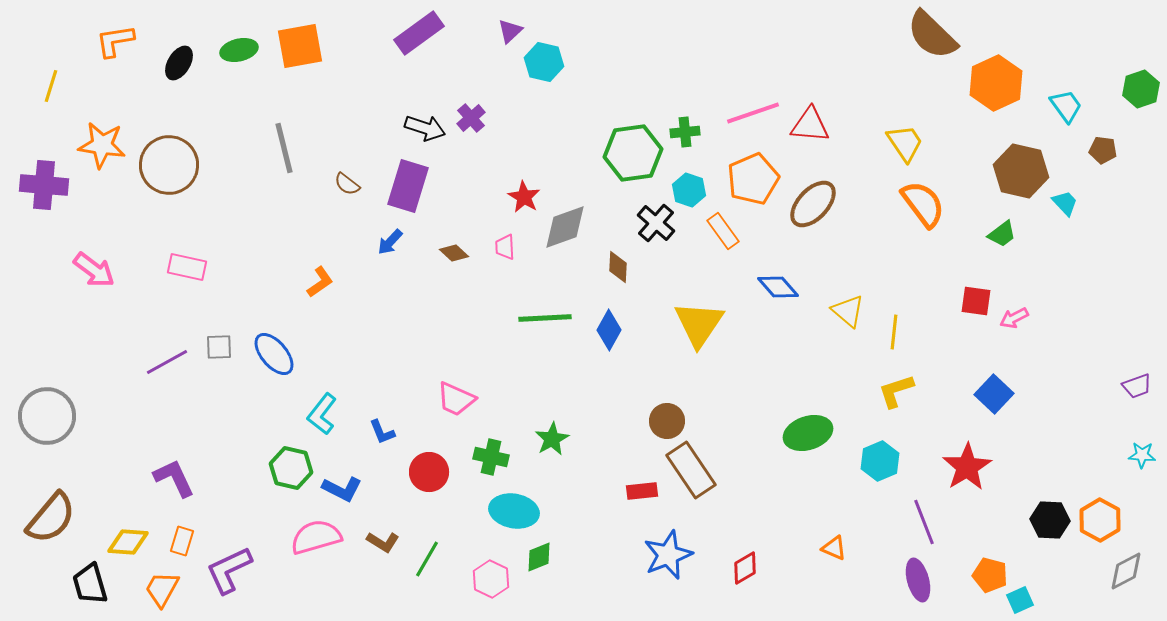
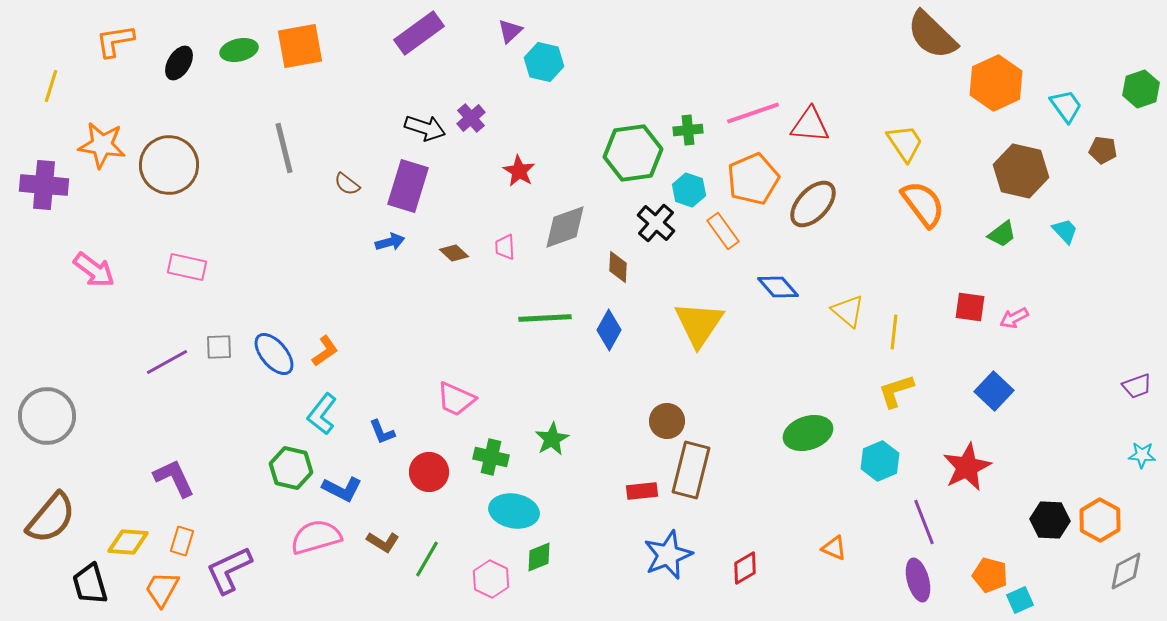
green cross at (685, 132): moved 3 px right, 2 px up
red star at (524, 197): moved 5 px left, 26 px up
cyan trapezoid at (1065, 203): moved 28 px down
blue arrow at (390, 242): rotated 148 degrees counterclockwise
orange L-shape at (320, 282): moved 5 px right, 69 px down
red square at (976, 301): moved 6 px left, 6 px down
blue square at (994, 394): moved 3 px up
red star at (967, 467): rotated 6 degrees clockwise
brown rectangle at (691, 470): rotated 48 degrees clockwise
